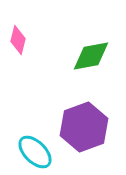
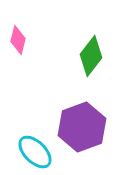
green diamond: rotated 42 degrees counterclockwise
purple hexagon: moved 2 px left
